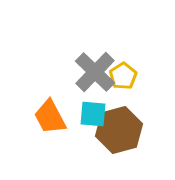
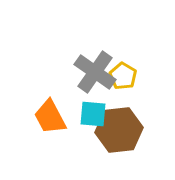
gray cross: rotated 9 degrees counterclockwise
yellow pentagon: rotated 8 degrees counterclockwise
brown hexagon: rotated 9 degrees clockwise
